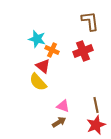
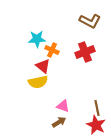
brown L-shape: rotated 125 degrees clockwise
cyan star: rotated 18 degrees counterclockwise
red cross: moved 2 px right, 1 px down
yellow semicircle: rotated 60 degrees counterclockwise
brown line: moved 1 px right, 3 px down
red star: rotated 24 degrees counterclockwise
